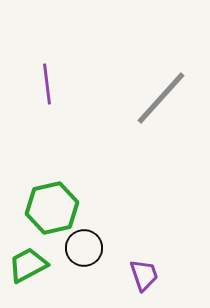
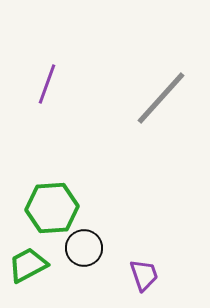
purple line: rotated 27 degrees clockwise
green hexagon: rotated 9 degrees clockwise
